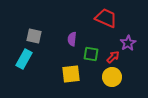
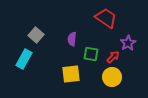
red trapezoid: rotated 10 degrees clockwise
gray square: moved 2 px right, 1 px up; rotated 28 degrees clockwise
